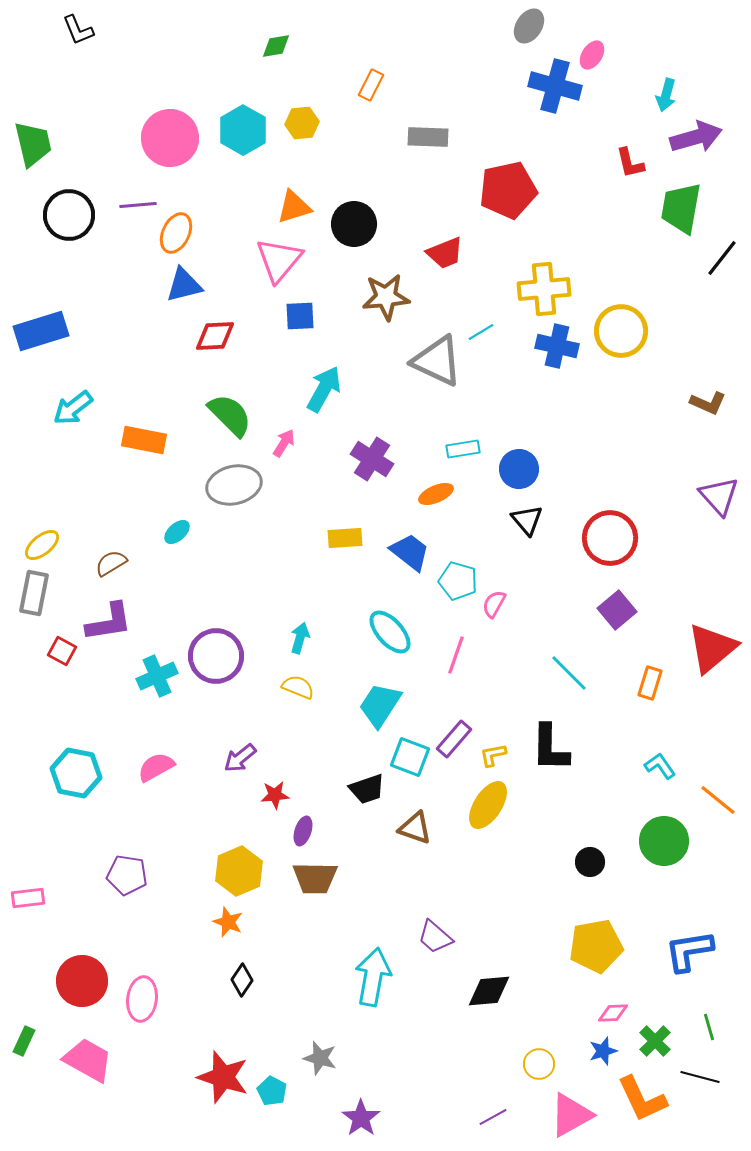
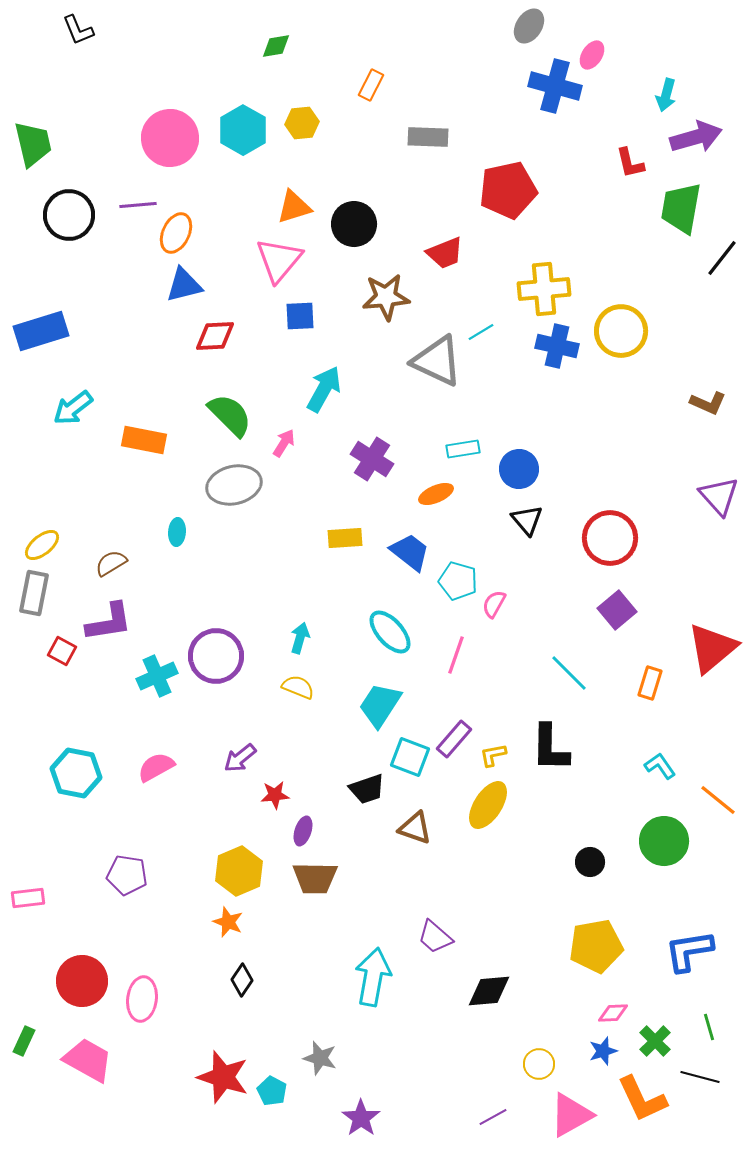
cyan ellipse at (177, 532): rotated 44 degrees counterclockwise
